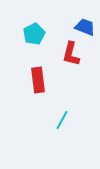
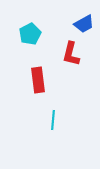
blue trapezoid: moved 1 px left, 3 px up; rotated 130 degrees clockwise
cyan pentagon: moved 4 px left
cyan line: moved 9 px left; rotated 24 degrees counterclockwise
